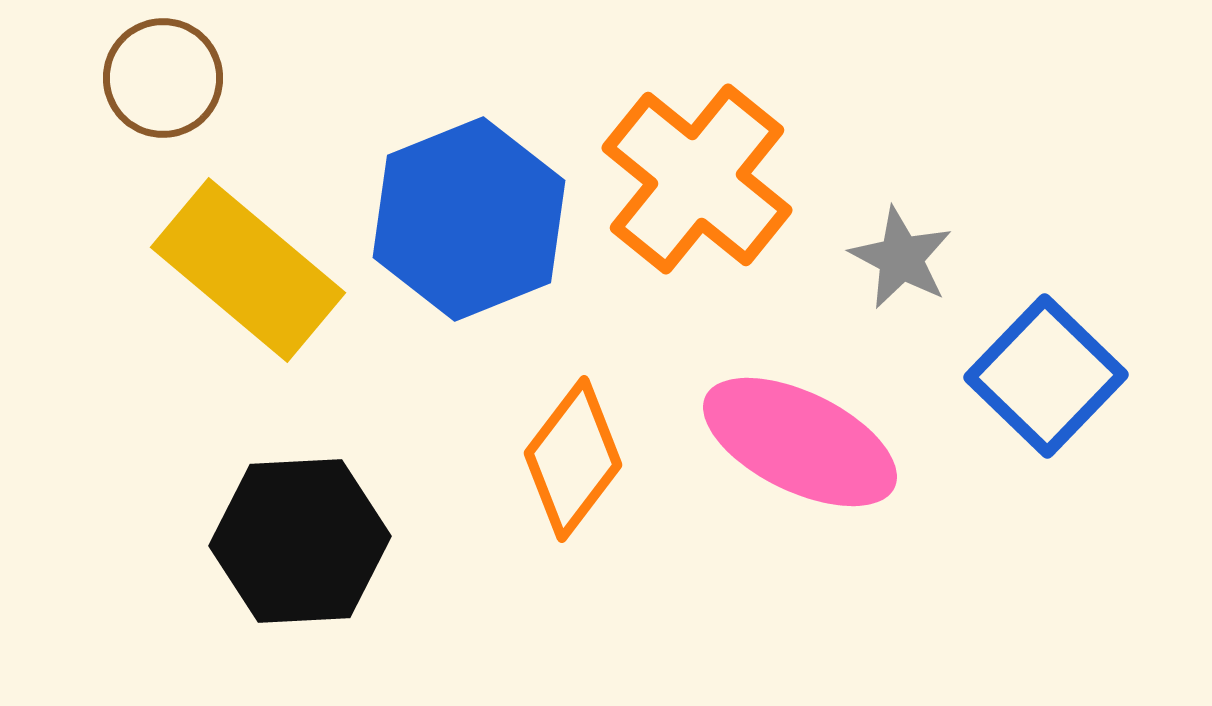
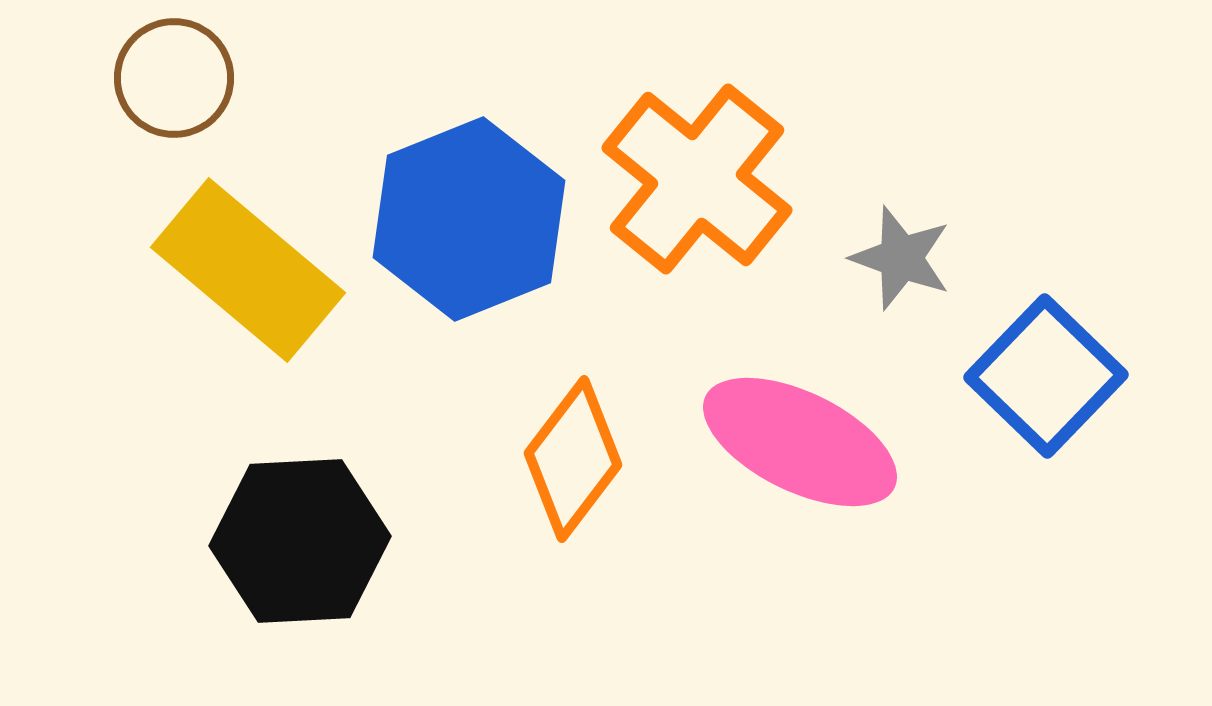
brown circle: moved 11 px right
gray star: rotated 8 degrees counterclockwise
